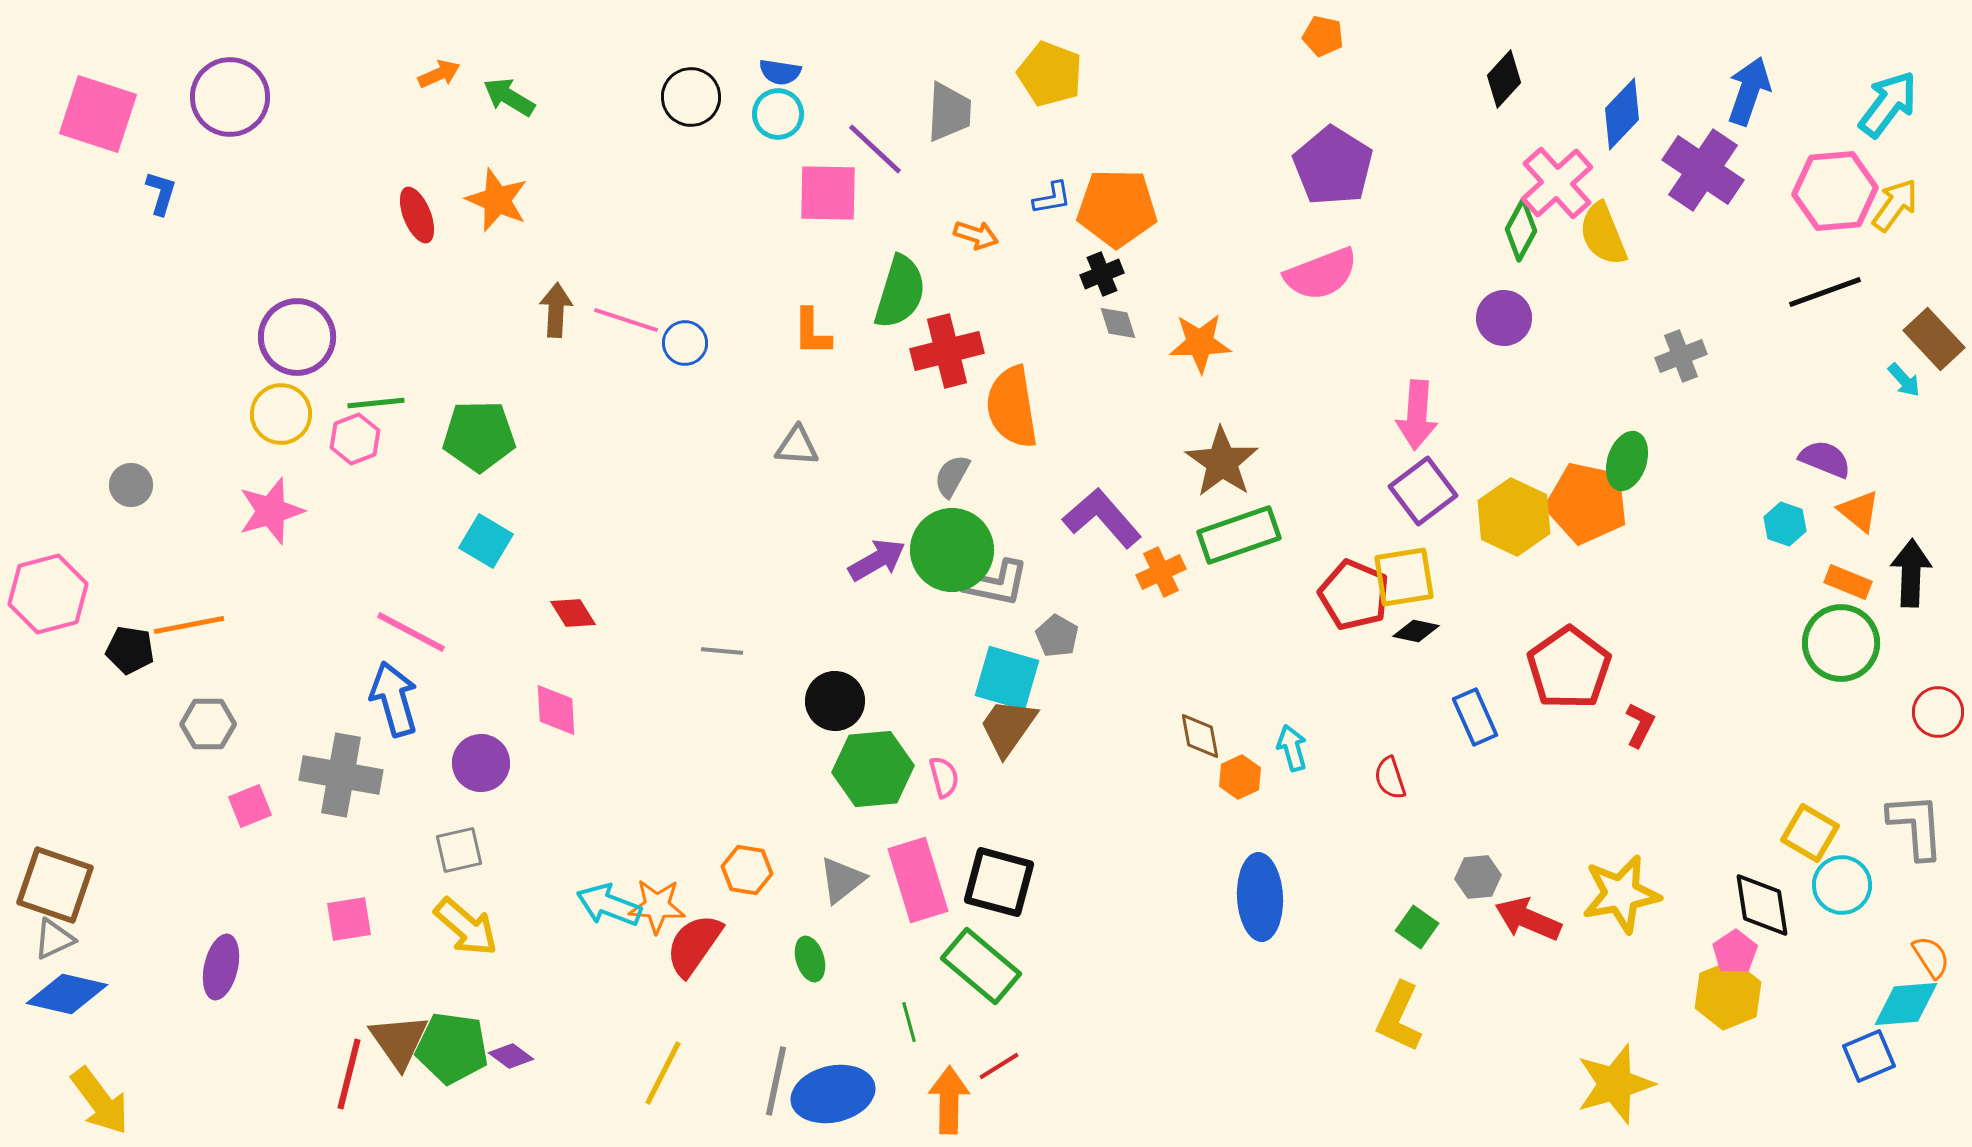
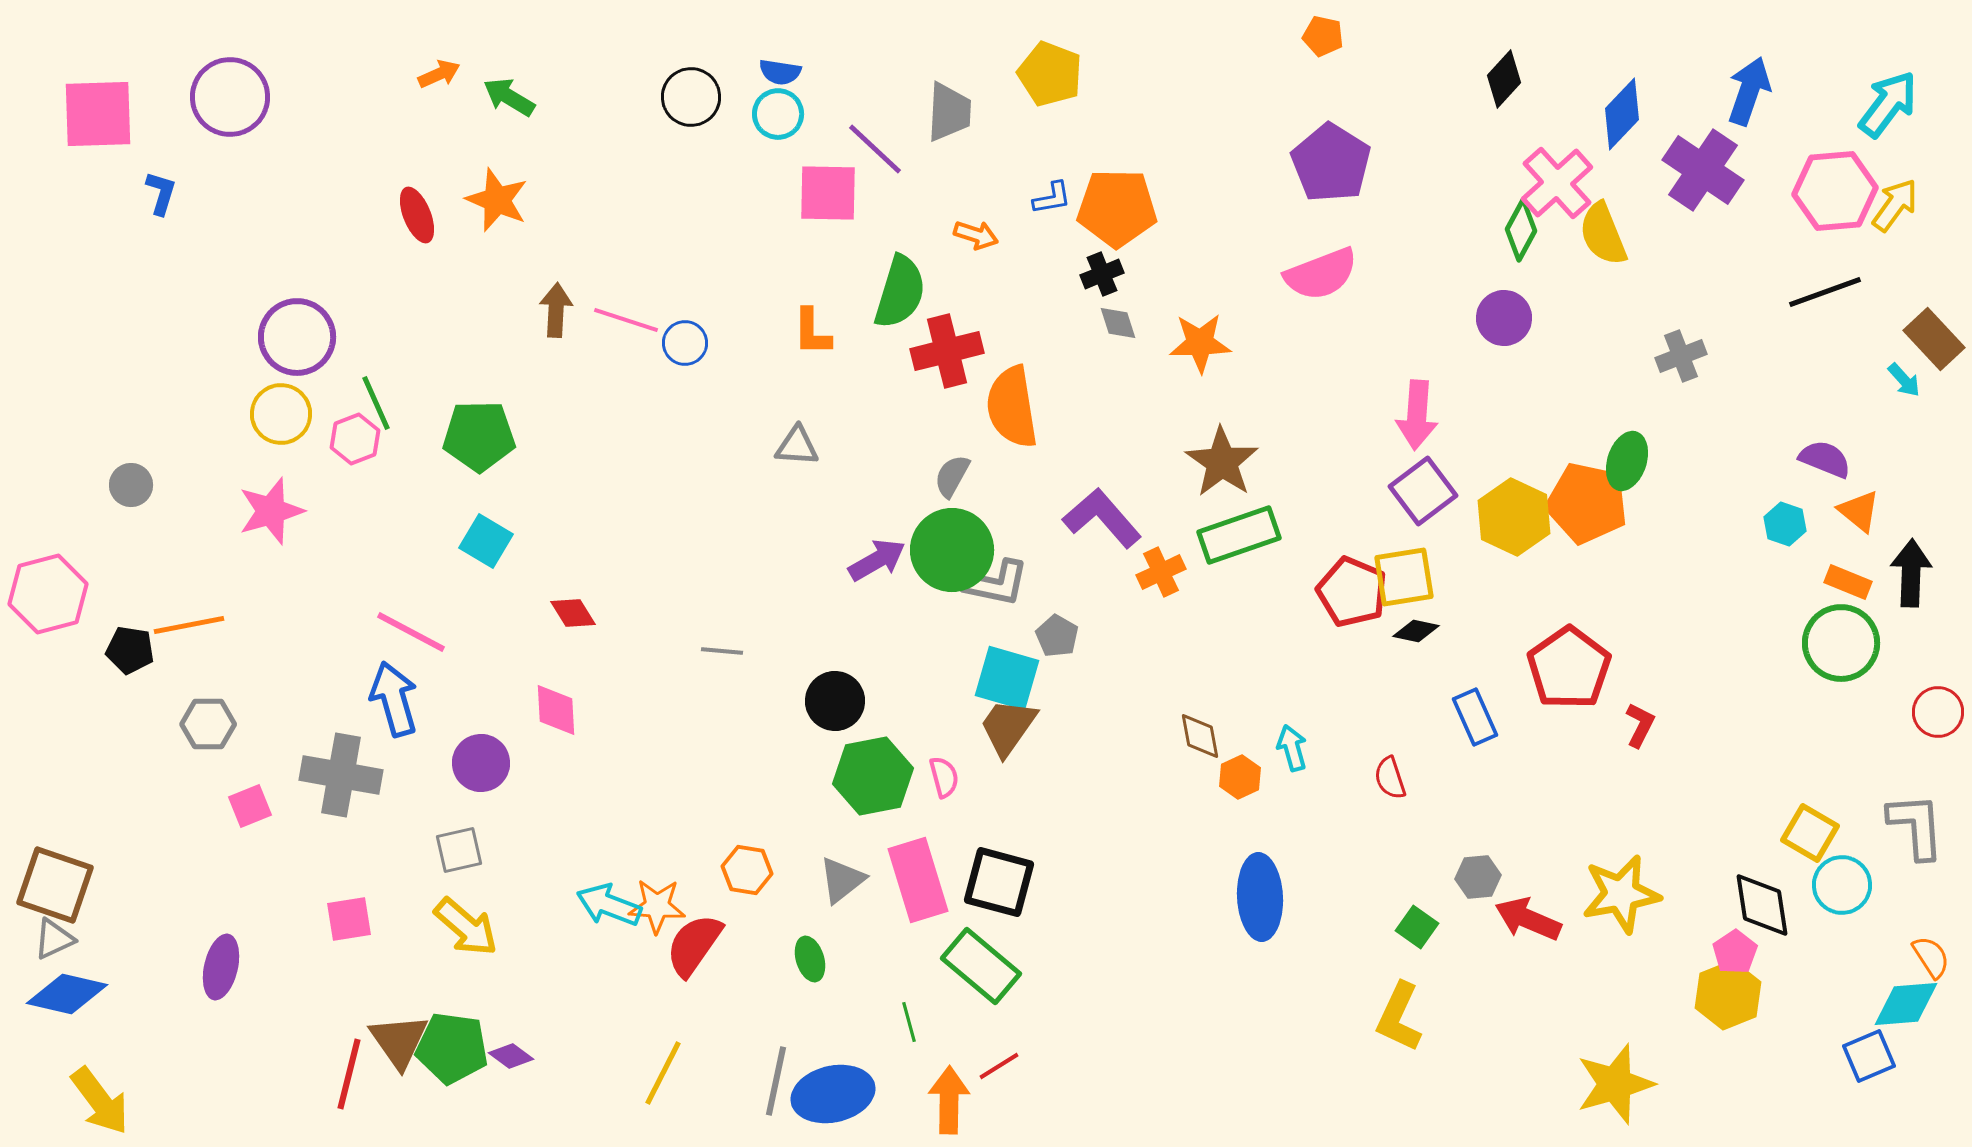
pink square at (98, 114): rotated 20 degrees counterclockwise
purple pentagon at (1333, 166): moved 2 px left, 3 px up
green line at (376, 403): rotated 72 degrees clockwise
red pentagon at (1354, 595): moved 2 px left, 3 px up
green hexagon at (873, 769): moved 7 px down; rotated 6 degrees counterclockwise
